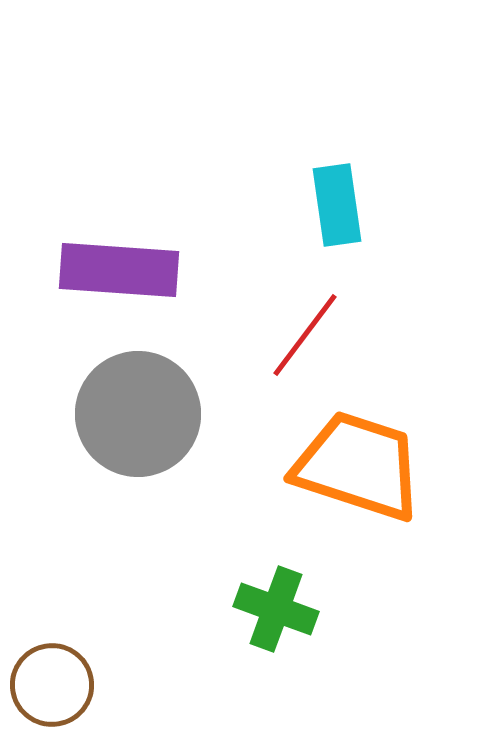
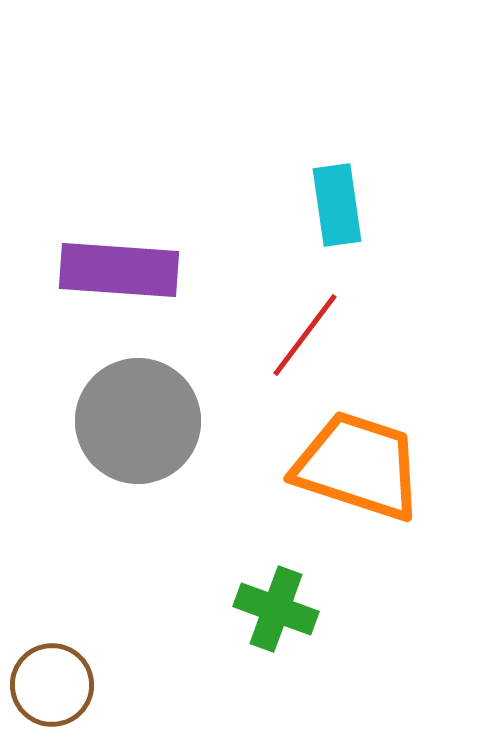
gray circle: moved 7 px down
